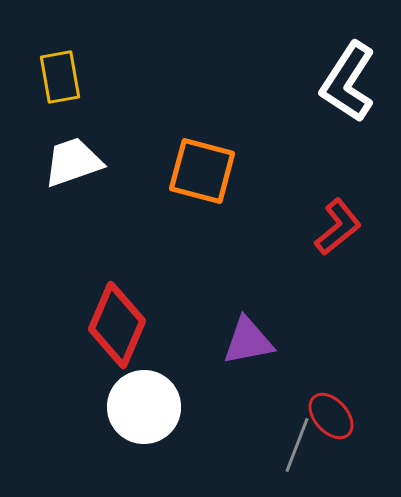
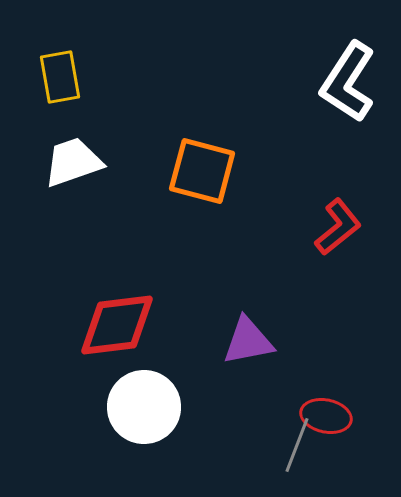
red diamond: rotated 60 degrees clockwise
red ellipse: moved 5 px left; rotated 36 degrees counterclockwise
